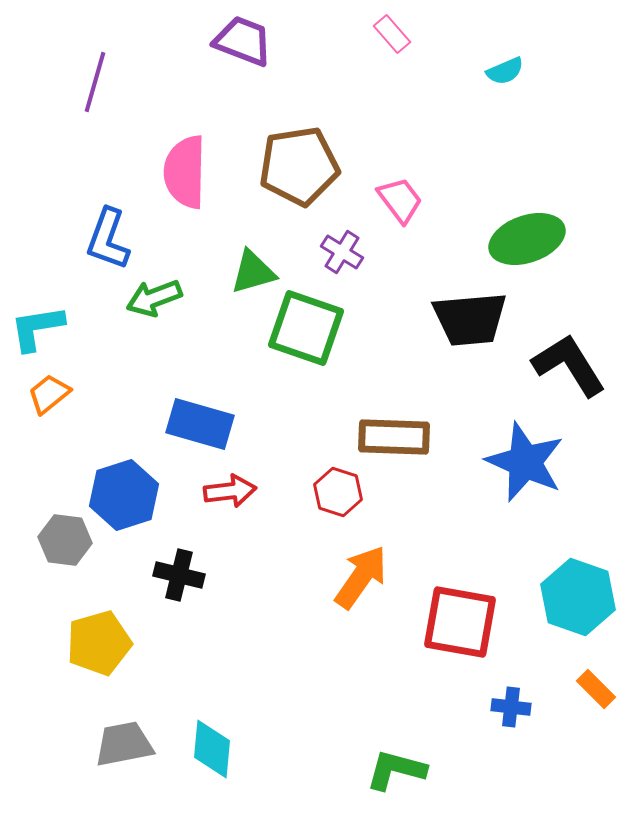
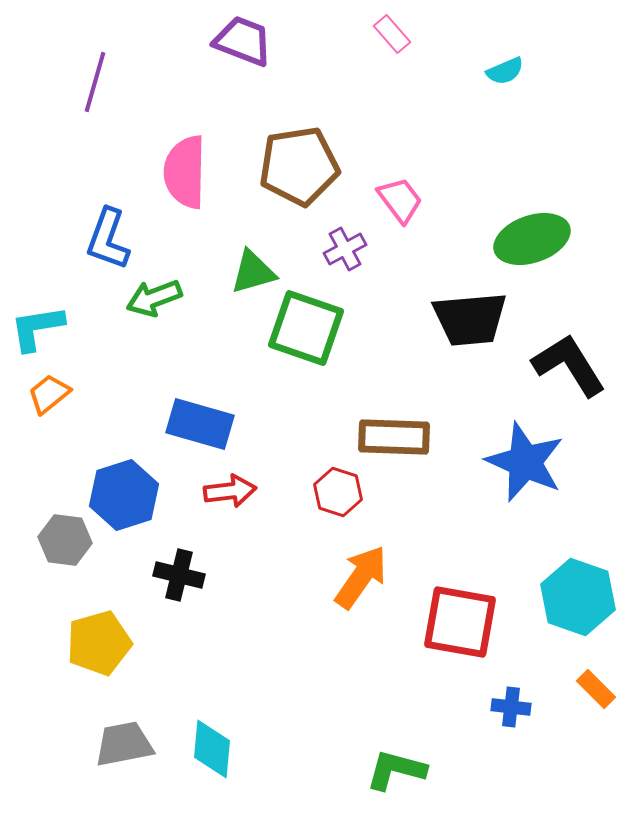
green ellipse: moved 5 px right
purple cross: moved 3 px right, 3 px up; rotated 30 degrees clockwise
